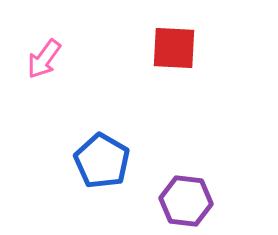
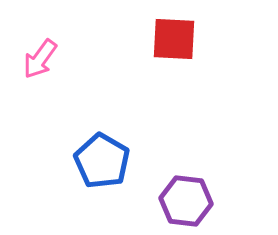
red square: moved 9 px up
pink arrow: moved 4 px left
